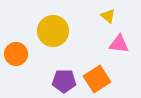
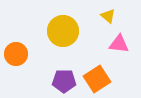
yellow circle: moved 10 px right
